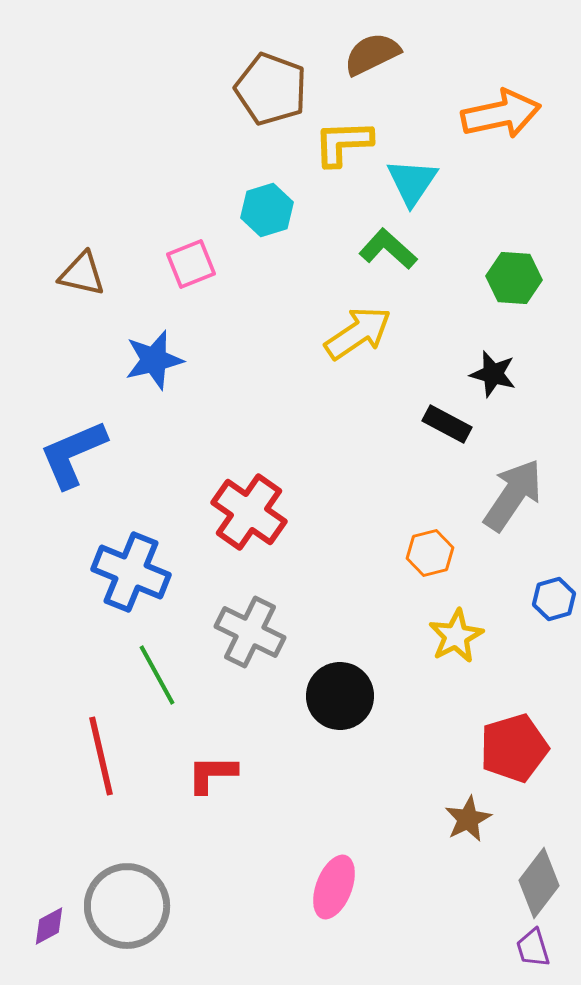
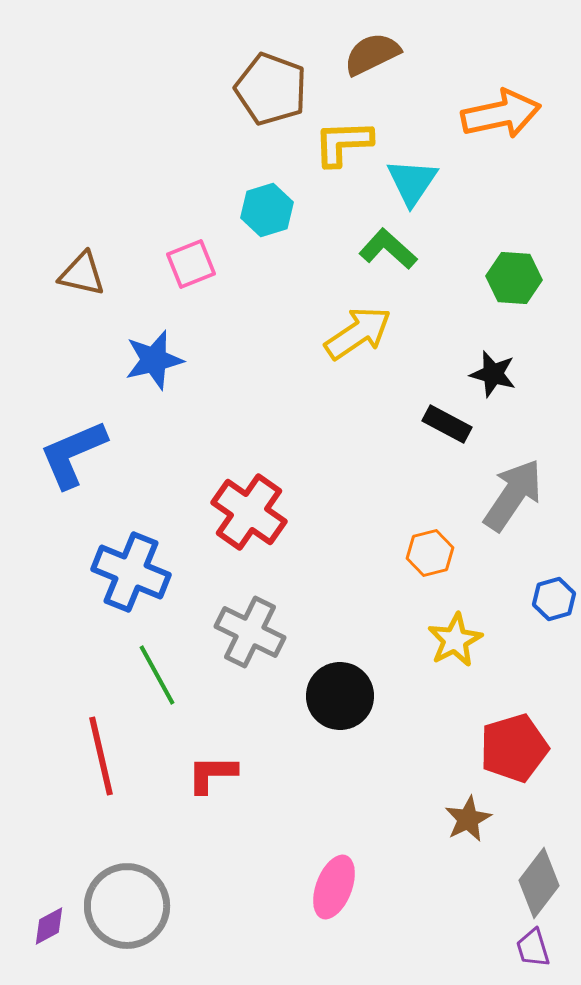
yellow star: moved 1 px left, 4 px down
